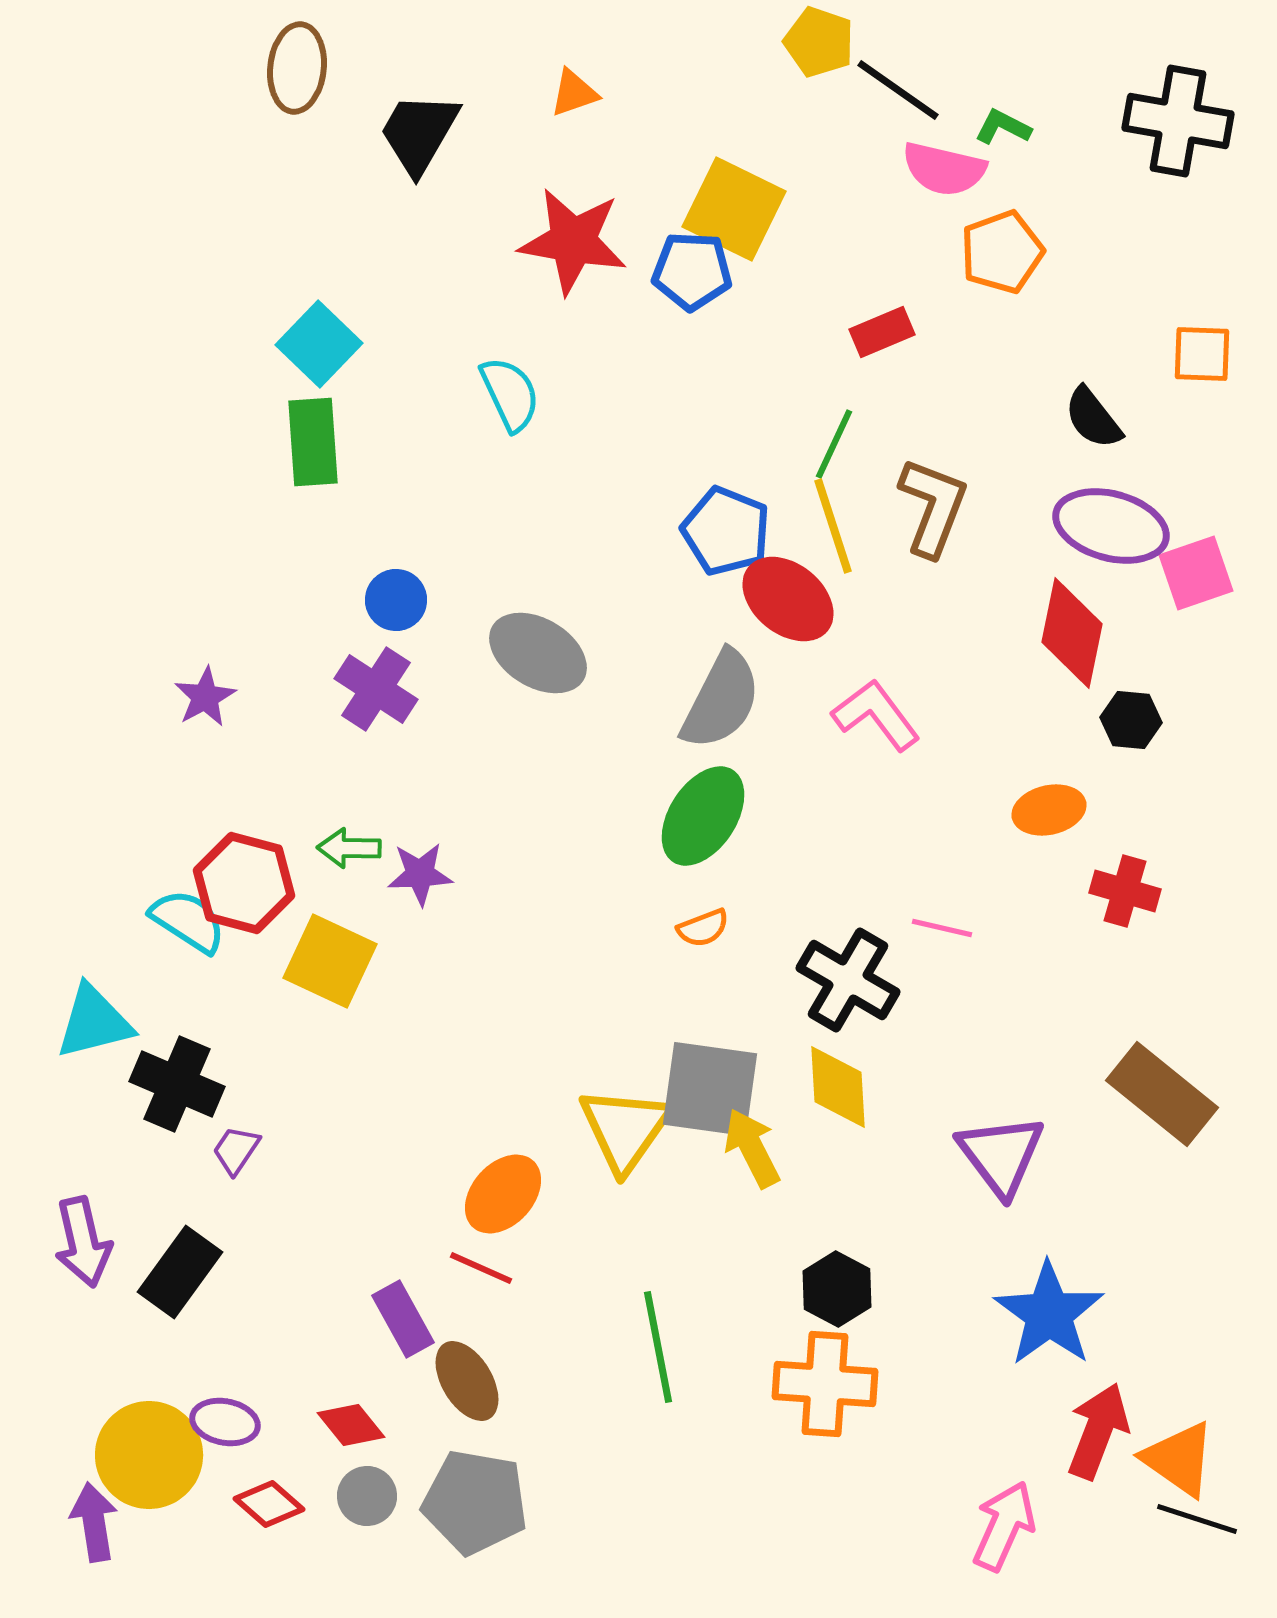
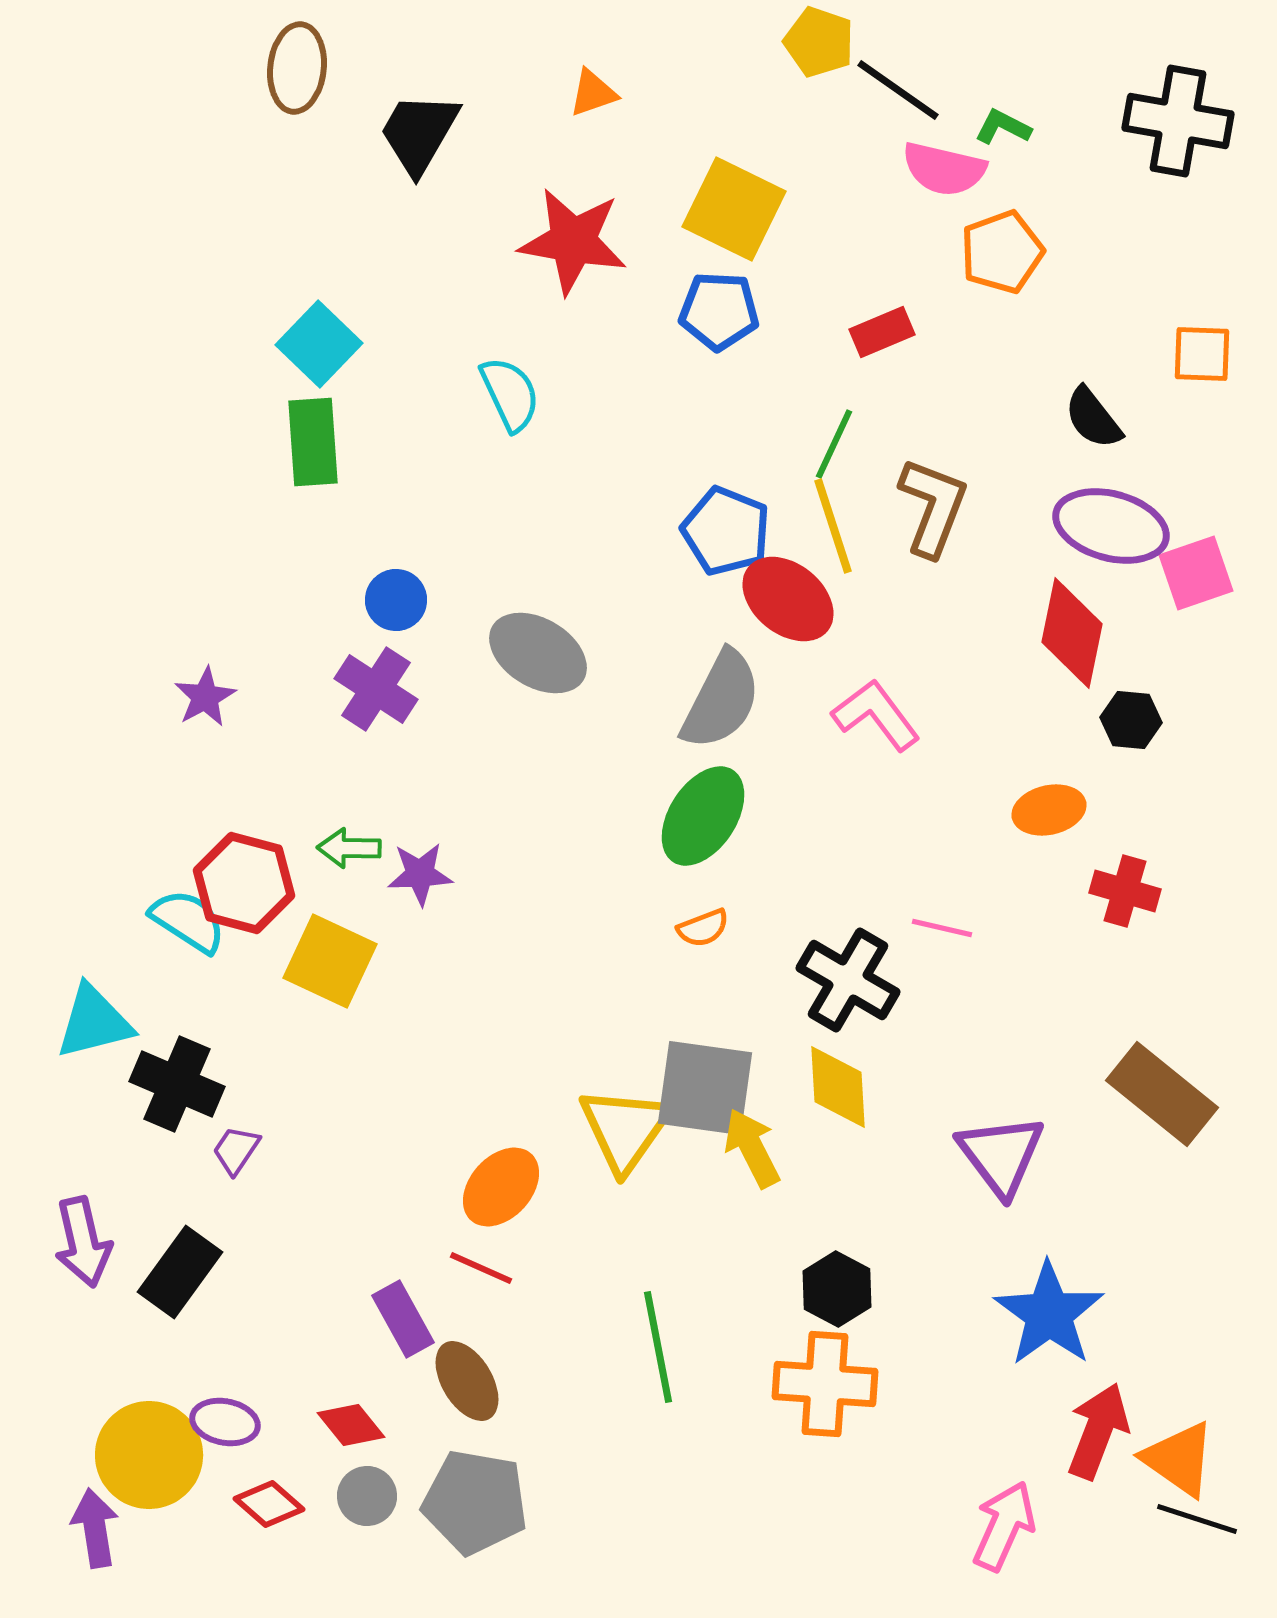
orange triangle at (574, 93): moved 19 px right
blue pentagon at (692, 271): moved 27 px right, 40 px down
gray square at (710, 1089): moved 5 px left, 1 px up
orange ellipse at (503, 1194): moved 2 px left, 7 px up
purple arrow at (94, 1522): moved 1 px right, 6 px down
